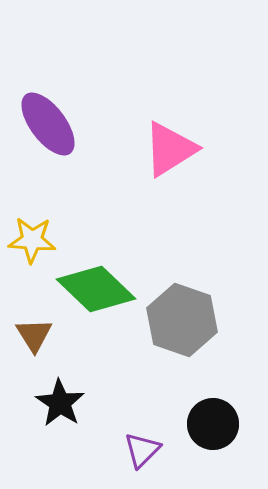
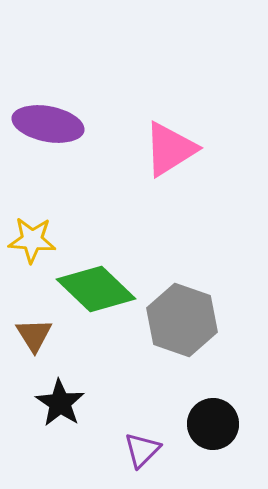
purple ellipse: rotated 42 degrees counterclockwise
